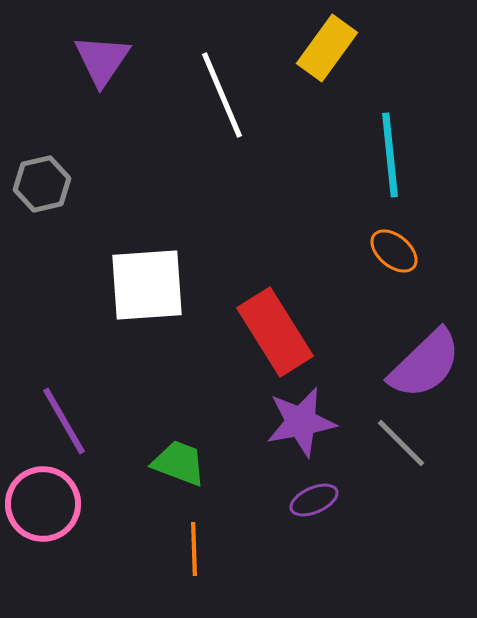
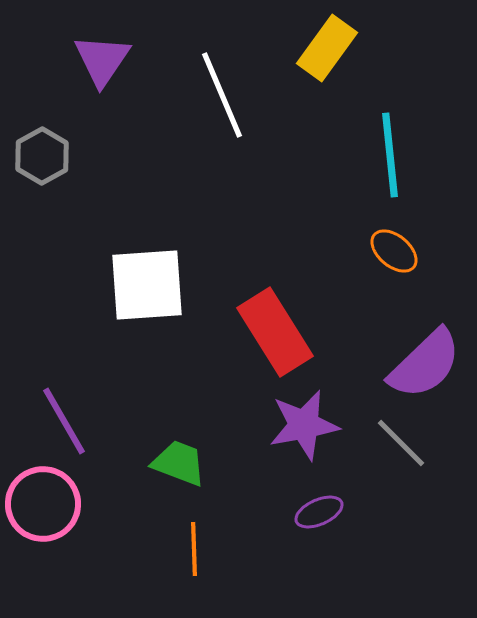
gray hexagon: moved 28 px up; rotated 16 degrees counterclockwise
purple star: moved 3 px right, 3 px down
purple ellipse: moved 5 px right, 12 px down
